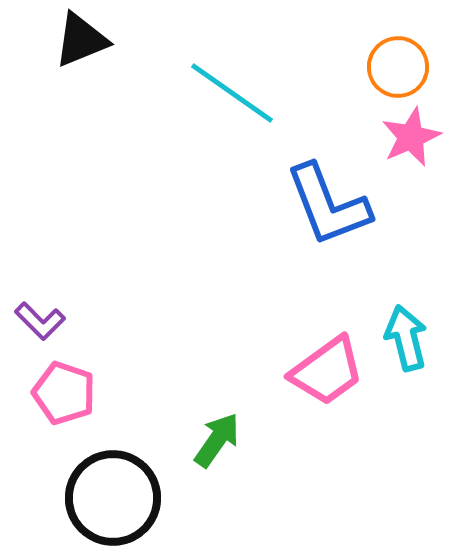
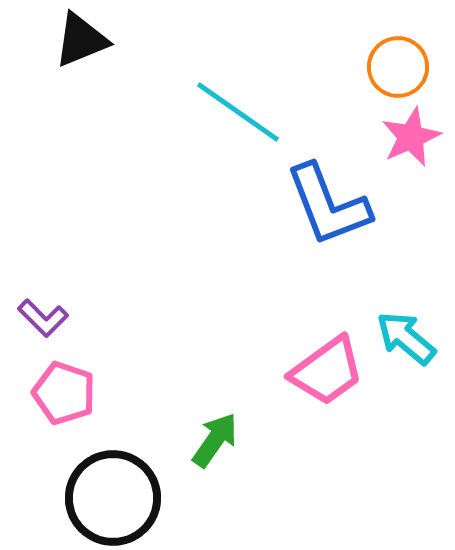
cyan line: moved 6 px right, 19 px down
purple L-shape: moved 3 px right, 3 px up
cyan arrow: rotated 36 degrees counterclockwise
green arrow: moved 2 px left
